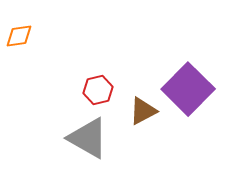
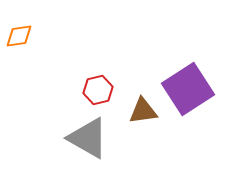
purple square: rotated 12 degrees clockwise
brown triangle: rotated 20 degrees clockwise
